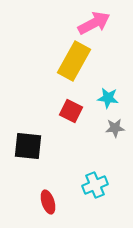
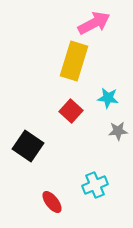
yellow rectangle: rotated 12 degrees counterclockwise
red square: rotated 15 degrees clockwise
gray star: moved 3 px right, 3 px down
black square: rotated 28 degrees clockwise
red ellipse: moved 4 px right; rotated 20 degrees counterclockwise
